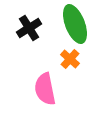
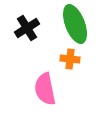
black cross: moved 2 px left
orange cross: rotated 36 degrees counterclockwise
